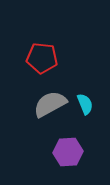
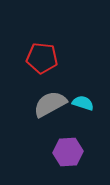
cyan semicircle: moved 2 px left, 1 px up; rotated 50 degrees counterclockwise
